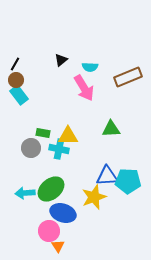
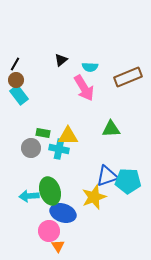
blue triangle: rotated 15 degrees counterclockwise
green ellipse: moved 1 px left, 2 px down; rotated 68 degrees counterclockwise
cyan arrow: moved 4 px right, 3 px down
